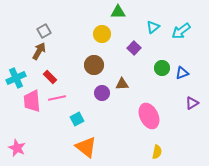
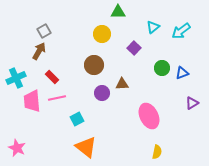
red rectangle: moved 2 px right
